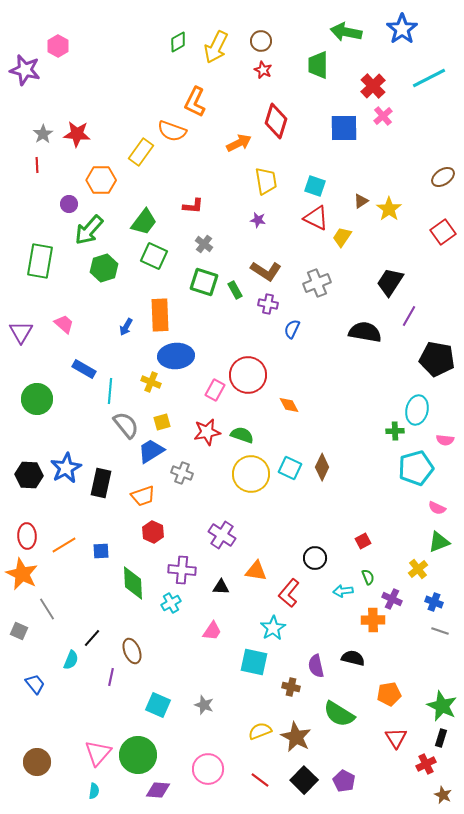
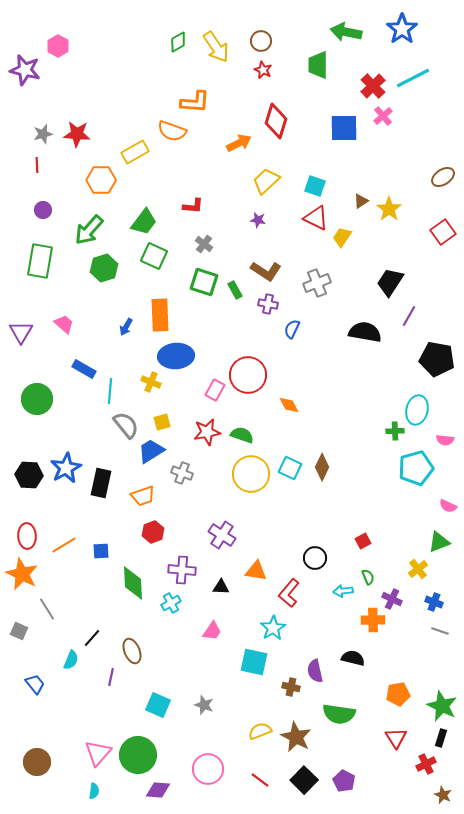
yellow arrow at (216, 47): rotated 60 degrees counterclockwise
cyan line at (429, 78): moved 16 px left
orange L-shape at (195, 102): rotated 112 degrees counterclockwise
gray star at (43, 134): rotated 18 degrees clockwise
yellow rectangle at (141, 152): moved 6 px left; rotated 24 degrees clockwise
yellow trapezoid at (266, 181): rotated 124 degrees counterclockwise
purple circle at (69, 204): moved 26 px left, 6 px down
pink semicircle at (437, 508): moved 11 px right, 2 px up
red hexagon at (153, 532): rotated 15 degrees clockwise
purple semicircle at (316, 666): moved 1 px left, 5 px down
orange pentagon at (389, 694): moved 9 px right
green semicircle at (339, 714): rotated 24 degrees counterclockwise
